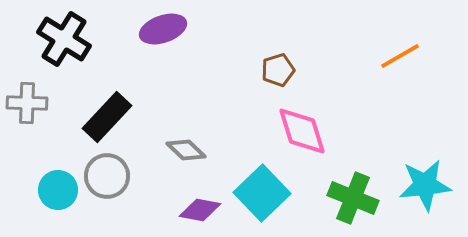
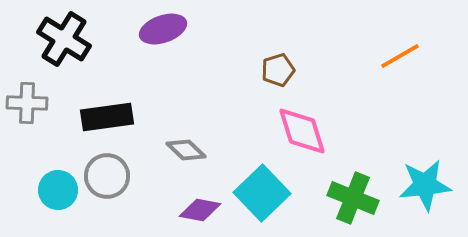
black rectangle: rotated 39 degrees clockwise
